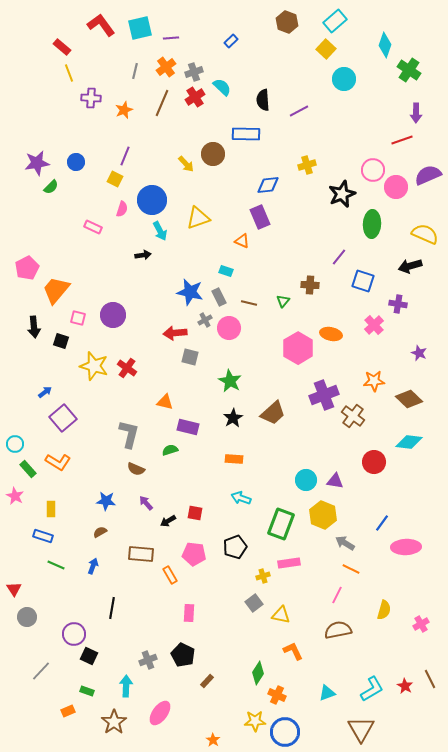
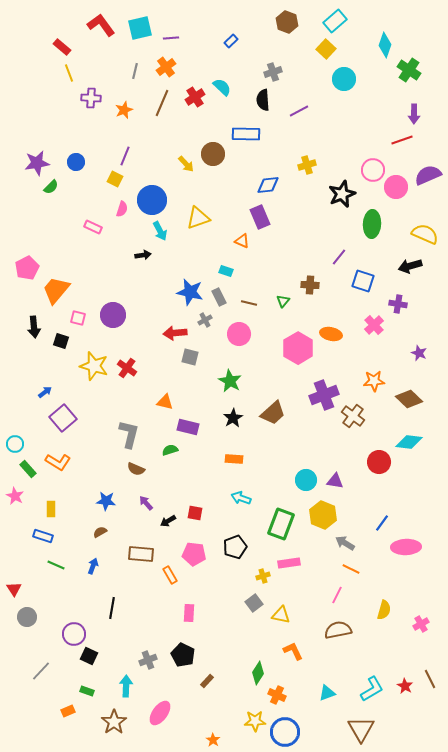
gray cross at (194, 72): moved 79 px right
purple arrow at (416, 113): moved 2 px left, 1 px down
pink circle at (229, 328): moved 10 px right, 6 px down
red circle at (374, 462): moved 5 px right
